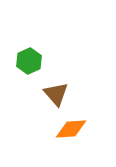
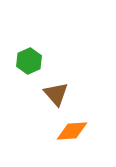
orange diamond: moved 1 px right, 2 px down
